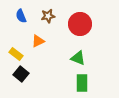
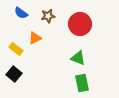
blue semicircle: moved 3 px up; rotated 32 degrees counterclockwise
orange triangle: moved 3 px left, 3 px up
yellow rectangle: moved 5 px up
black square: moved 7 px left
green rectangle: rotated 12 degrees counterclockwise
